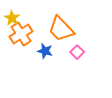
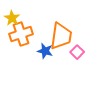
orange trapezoid: moved 7 px down; rotated 128 degrees counterclockwise
orange cross: rotated 15 degrees clockwise
